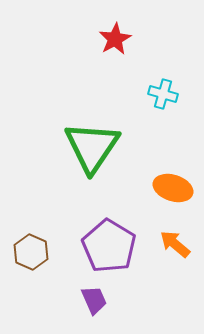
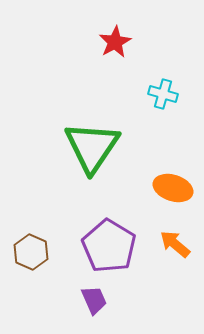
red star: moved 3 px down
